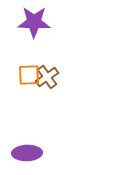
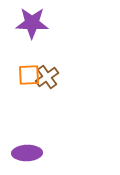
purple star: moved 2 px left, 1 px down
